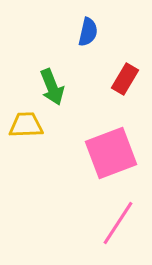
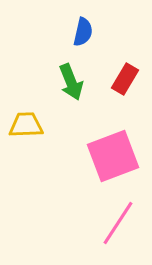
blue semicircle: moved 5 px left
green arrow: moved 19 px right, 5 px up
pink square: moved 2 px right, 3 px down
